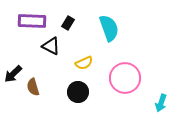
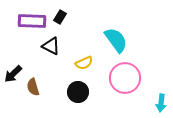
black rectangle: moved 8 px left, 6 px up
cyan semicircle: moved 7 px right, 12 px down; rotated 16 degrees counterclockwise
cyan arrow: rotated 12 degrees counterclockwise
